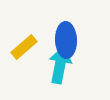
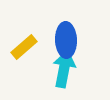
cyan arrow: moved 4 px right, 4 px down
